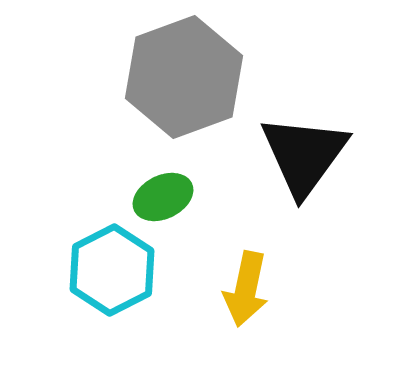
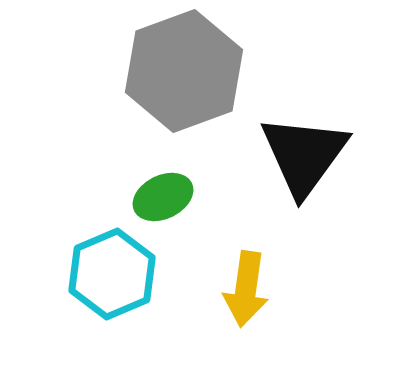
gray hexagon: moved 6 px up
cyan hexagon: moved 4 px down; rotated 4 degrees clockwise
yellow arrow: rotated 4 degrees counterclockwise
